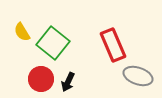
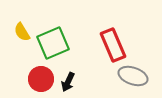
green square: rotated 28 degrees clockwise
gray ellipse: moved 5 px left
